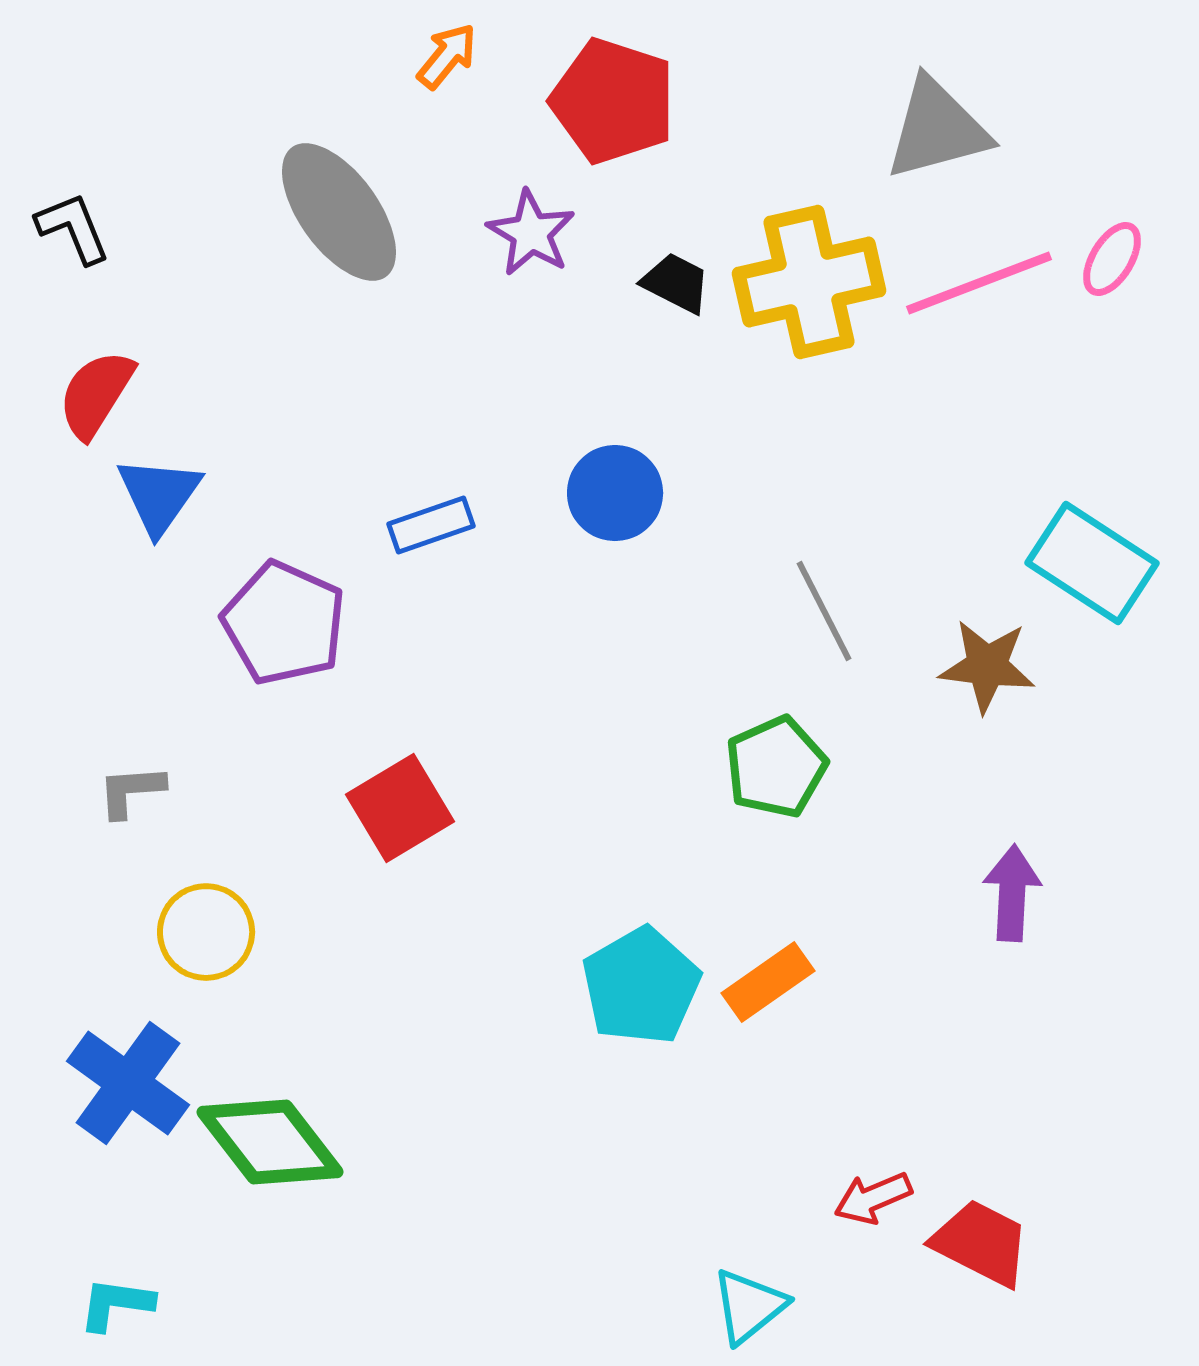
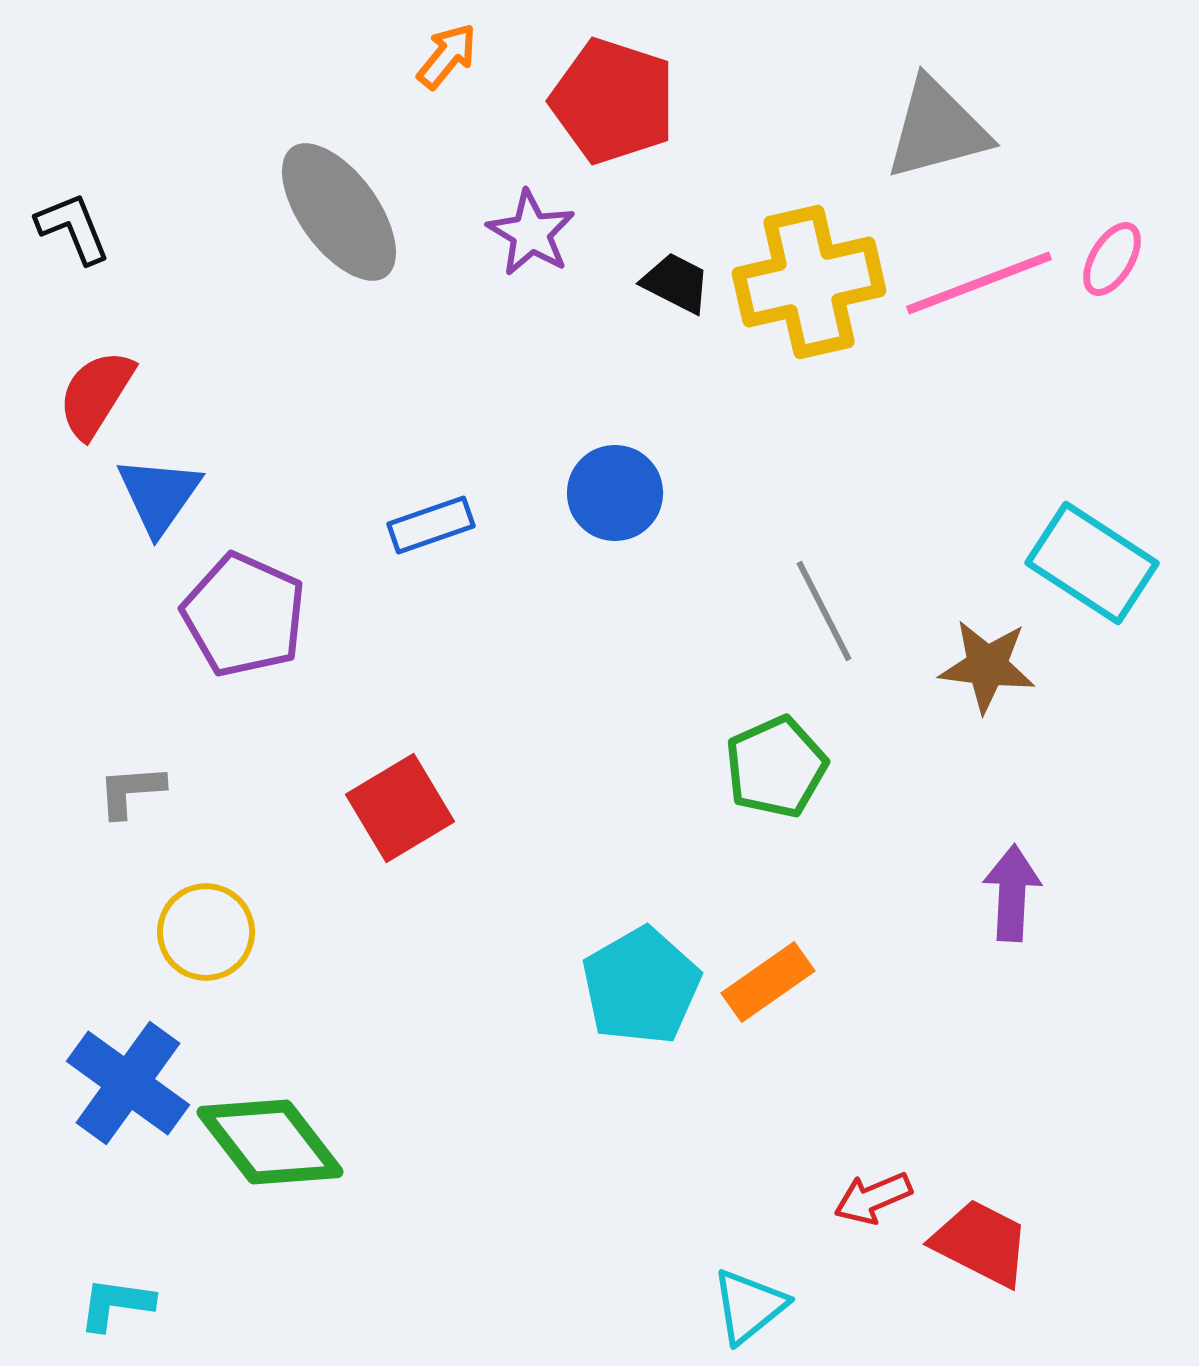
purple pentagon: moved 40 px left, 8 px up
